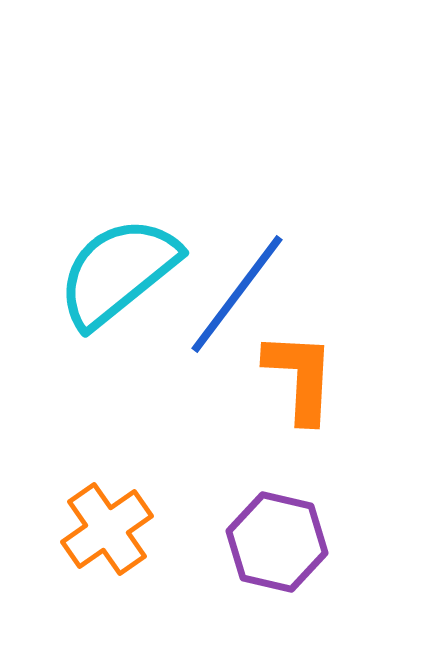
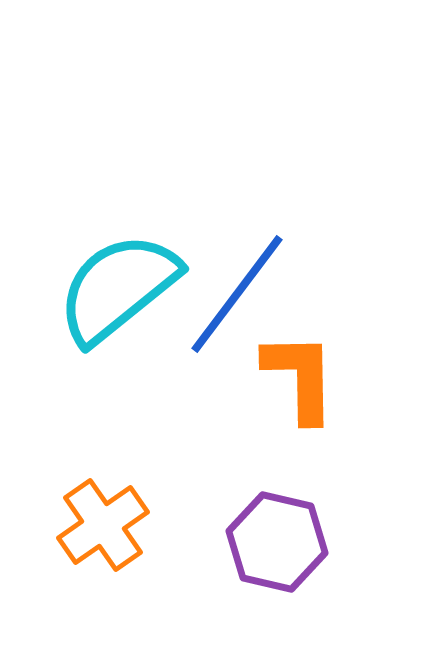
cyan semicircle: moved 16 px down
orange L-shape: rotated 4 degrees counterclockwise
orange cross: moved 4 px left, 4 px up
